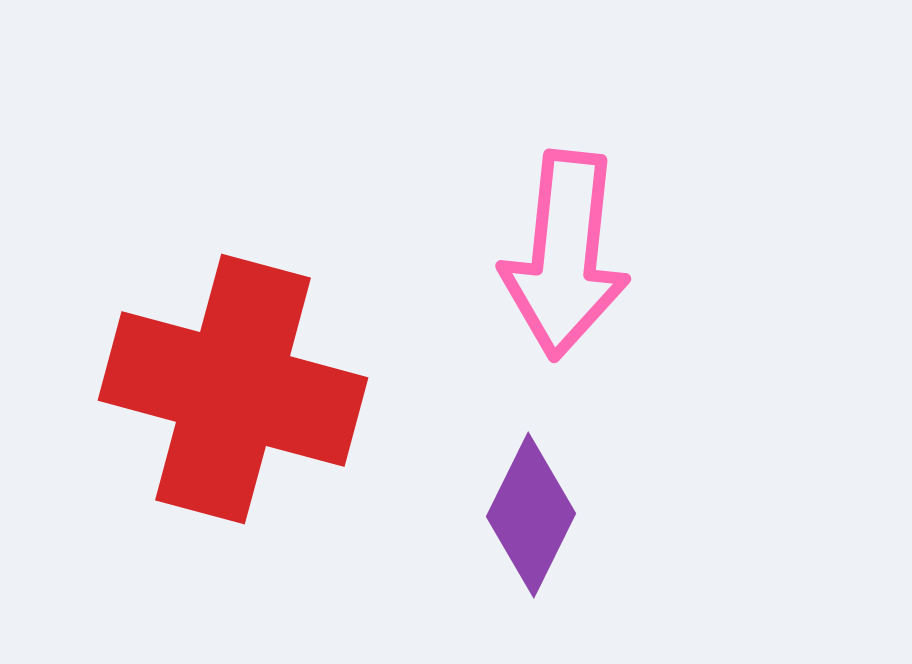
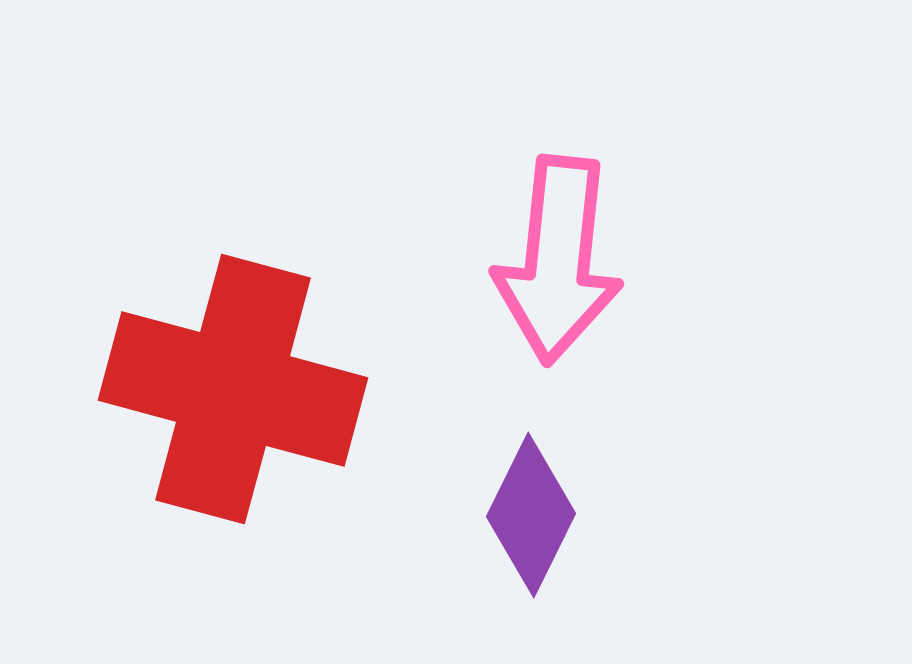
pink arrow: moved 7 px left, 5 px down
